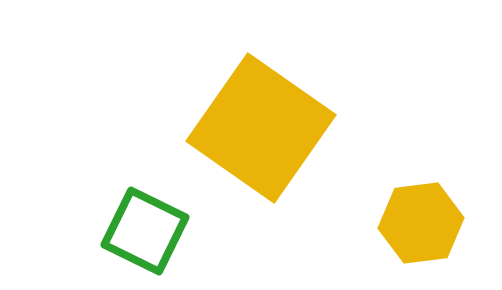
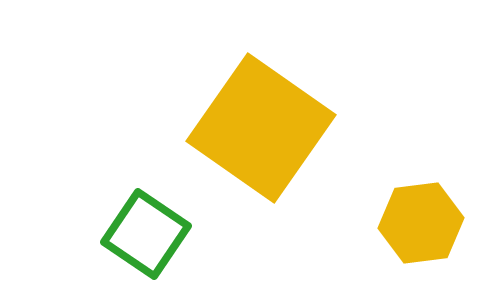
green square: moved 1 px right, 3 px down; rotated 8 degrees clockwise
